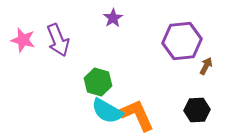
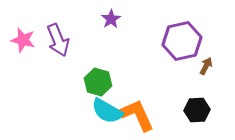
purple star: moved 2 px left, 1 px down
purple hexagon: rotated 6 degrees counterclockwise
